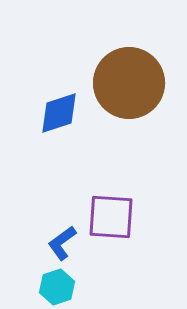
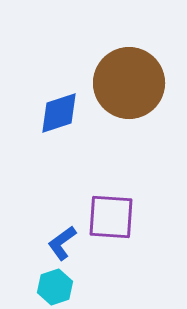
cyan hexagon: moved 2 px left
